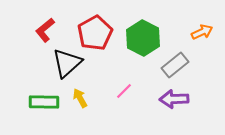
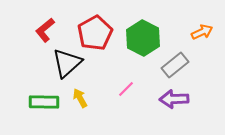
pink line: moved 2 px right, 2 px up
